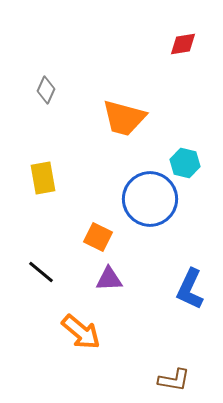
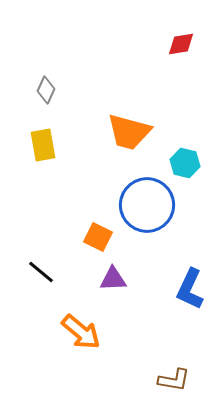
red diamond: moved 2 px left
orange trapezoid: moved 5 px right, 14 px down
yellow rectangle: moved 33 px up
blue circle: moved 3 px left, 6 px down
purple triangle: moved 4 px right
